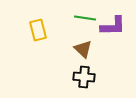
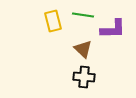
green line: moved 2 px left, 3 px up
purple L-shape: moved 3 px down
yellow rectangle: moved 15 px right, 9 px up
